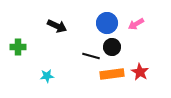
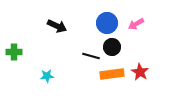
green cross: moved 4 px left, 5 px down
